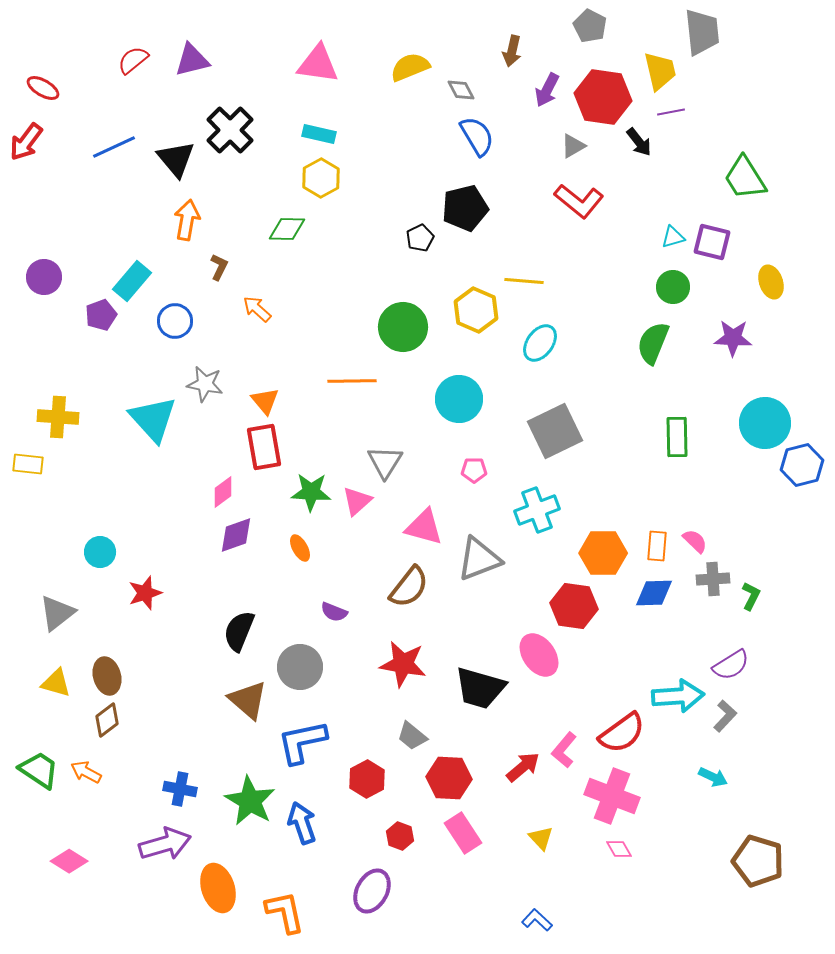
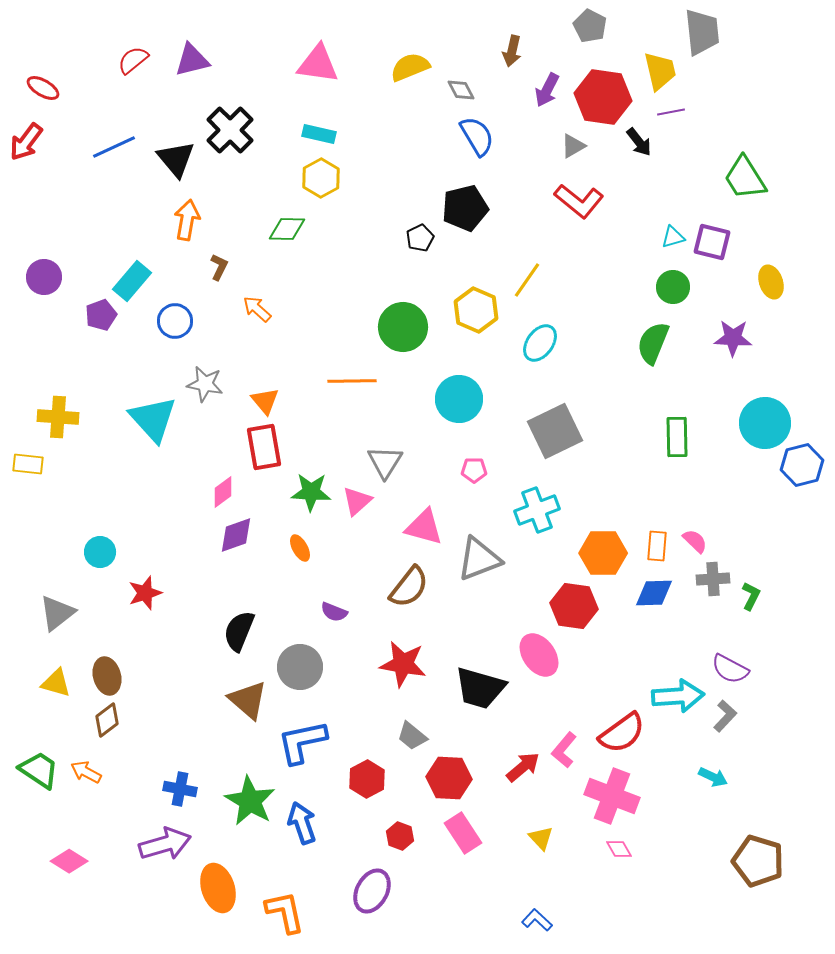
yellow line at (524, 281): moved 3 px right, 1 px up; rotated 60 degrees counterclockwise
purple semicircle at (731, 665): moved 1 px left, 4 px down; rotated 60 degrees clockwise
